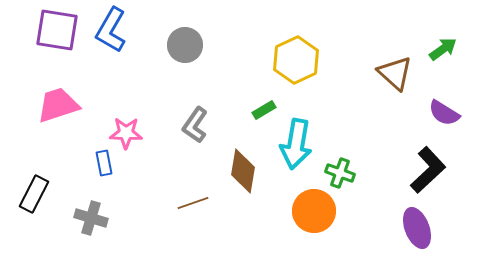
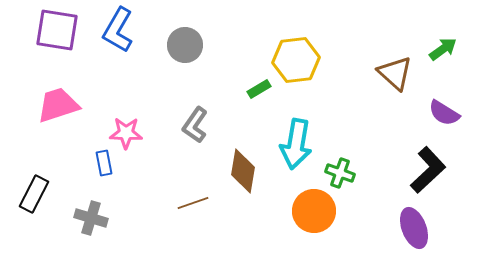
blue L-shape: moved 7 px right
yellow hexagon: rotated 18 degrees clockwise
green rectangle: moved 5 px left, 21 px up
purple ellipse: moved 3 px left
